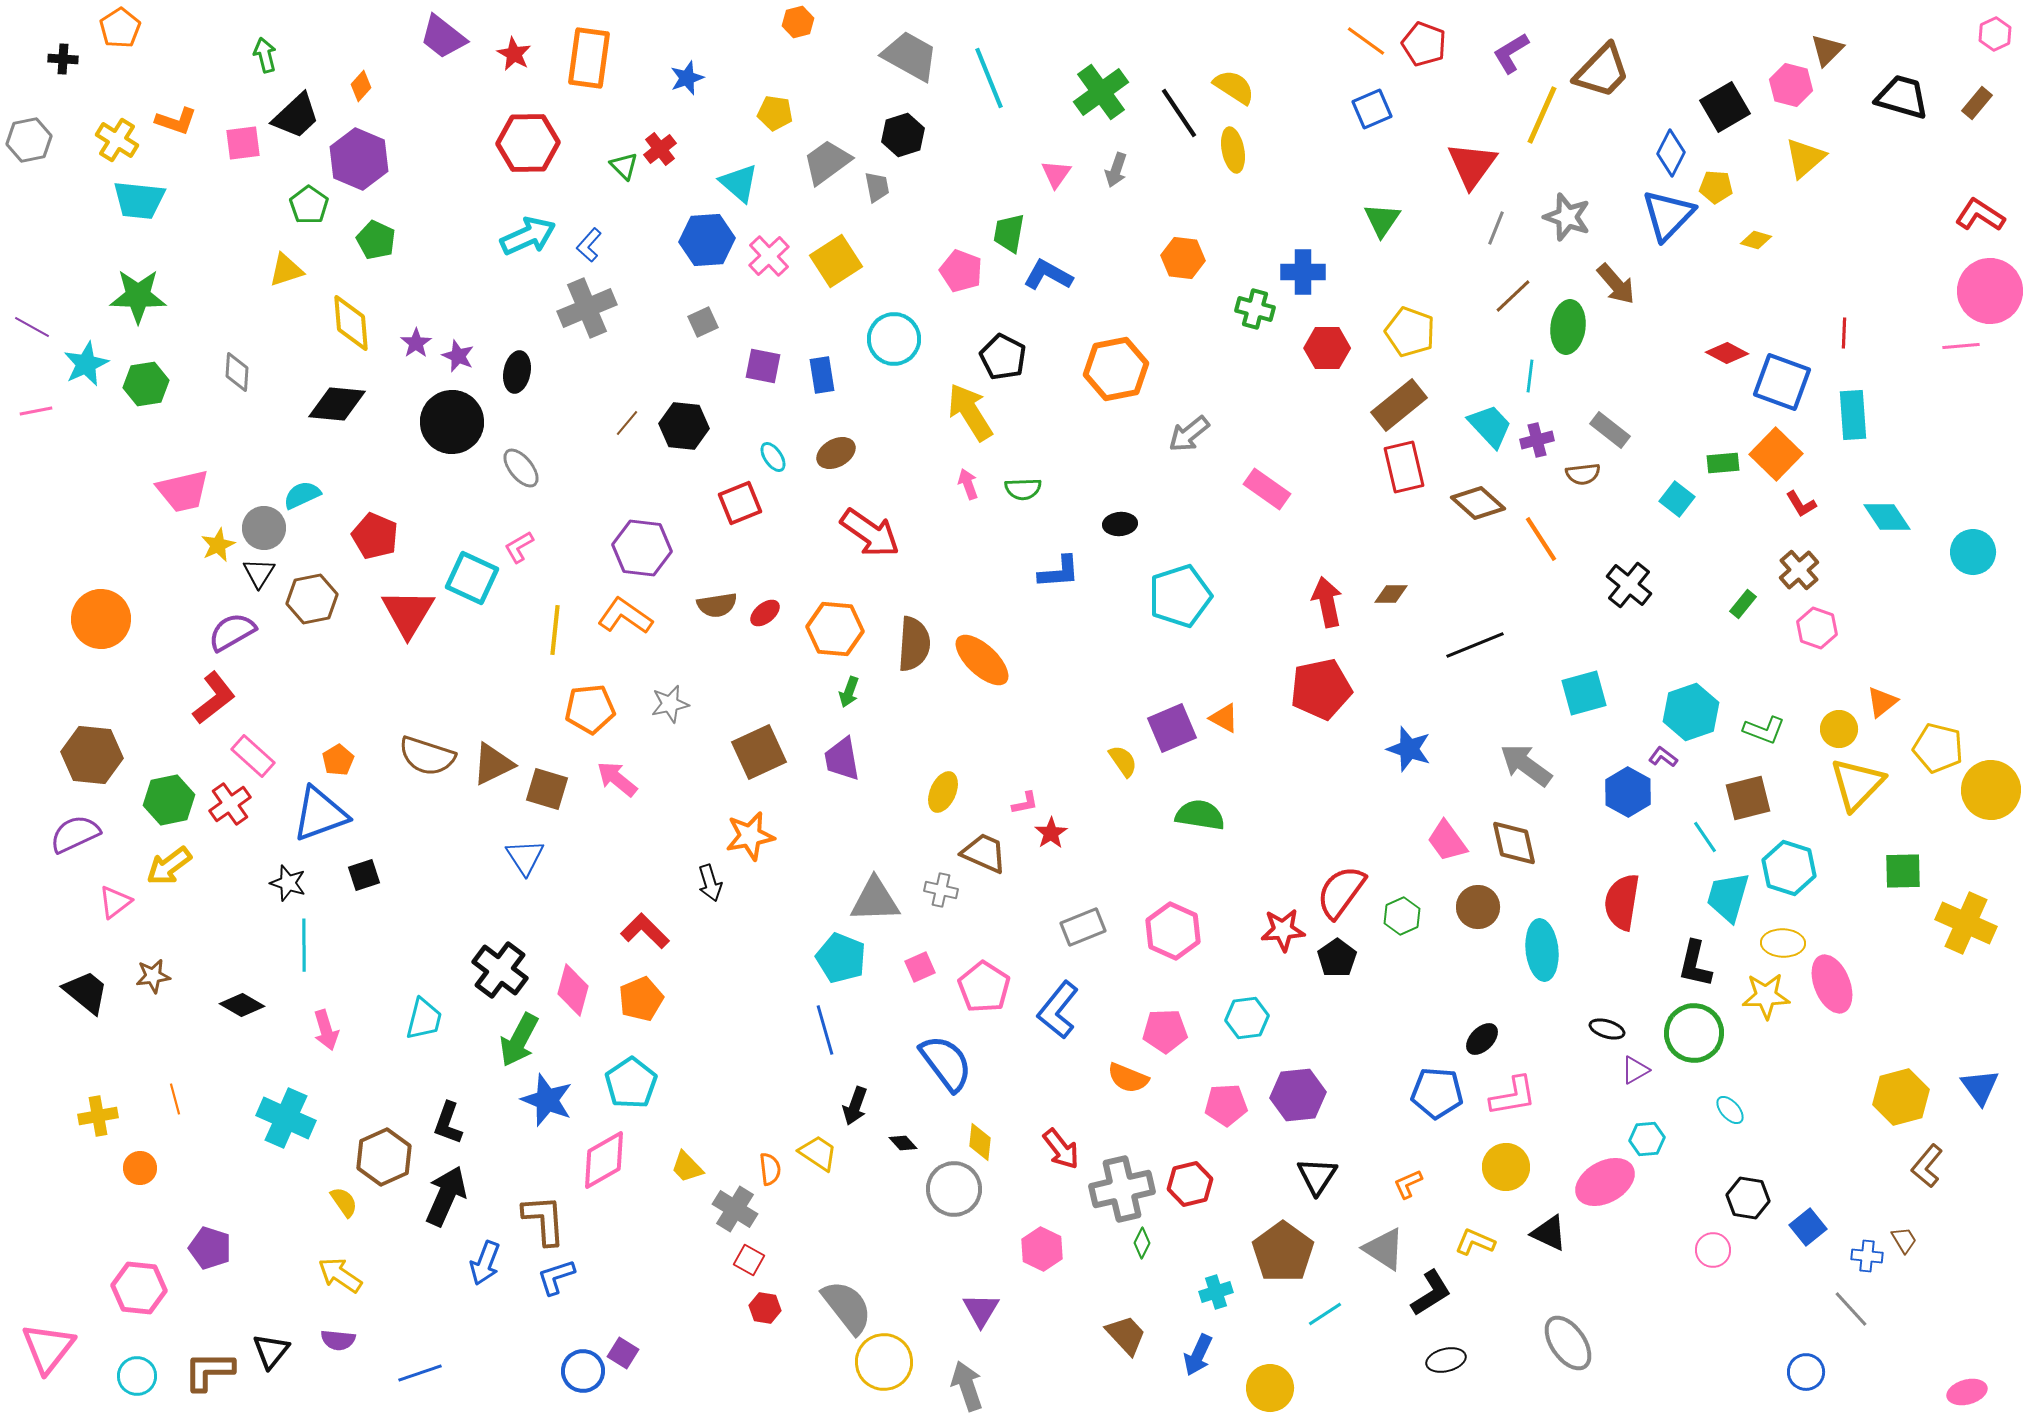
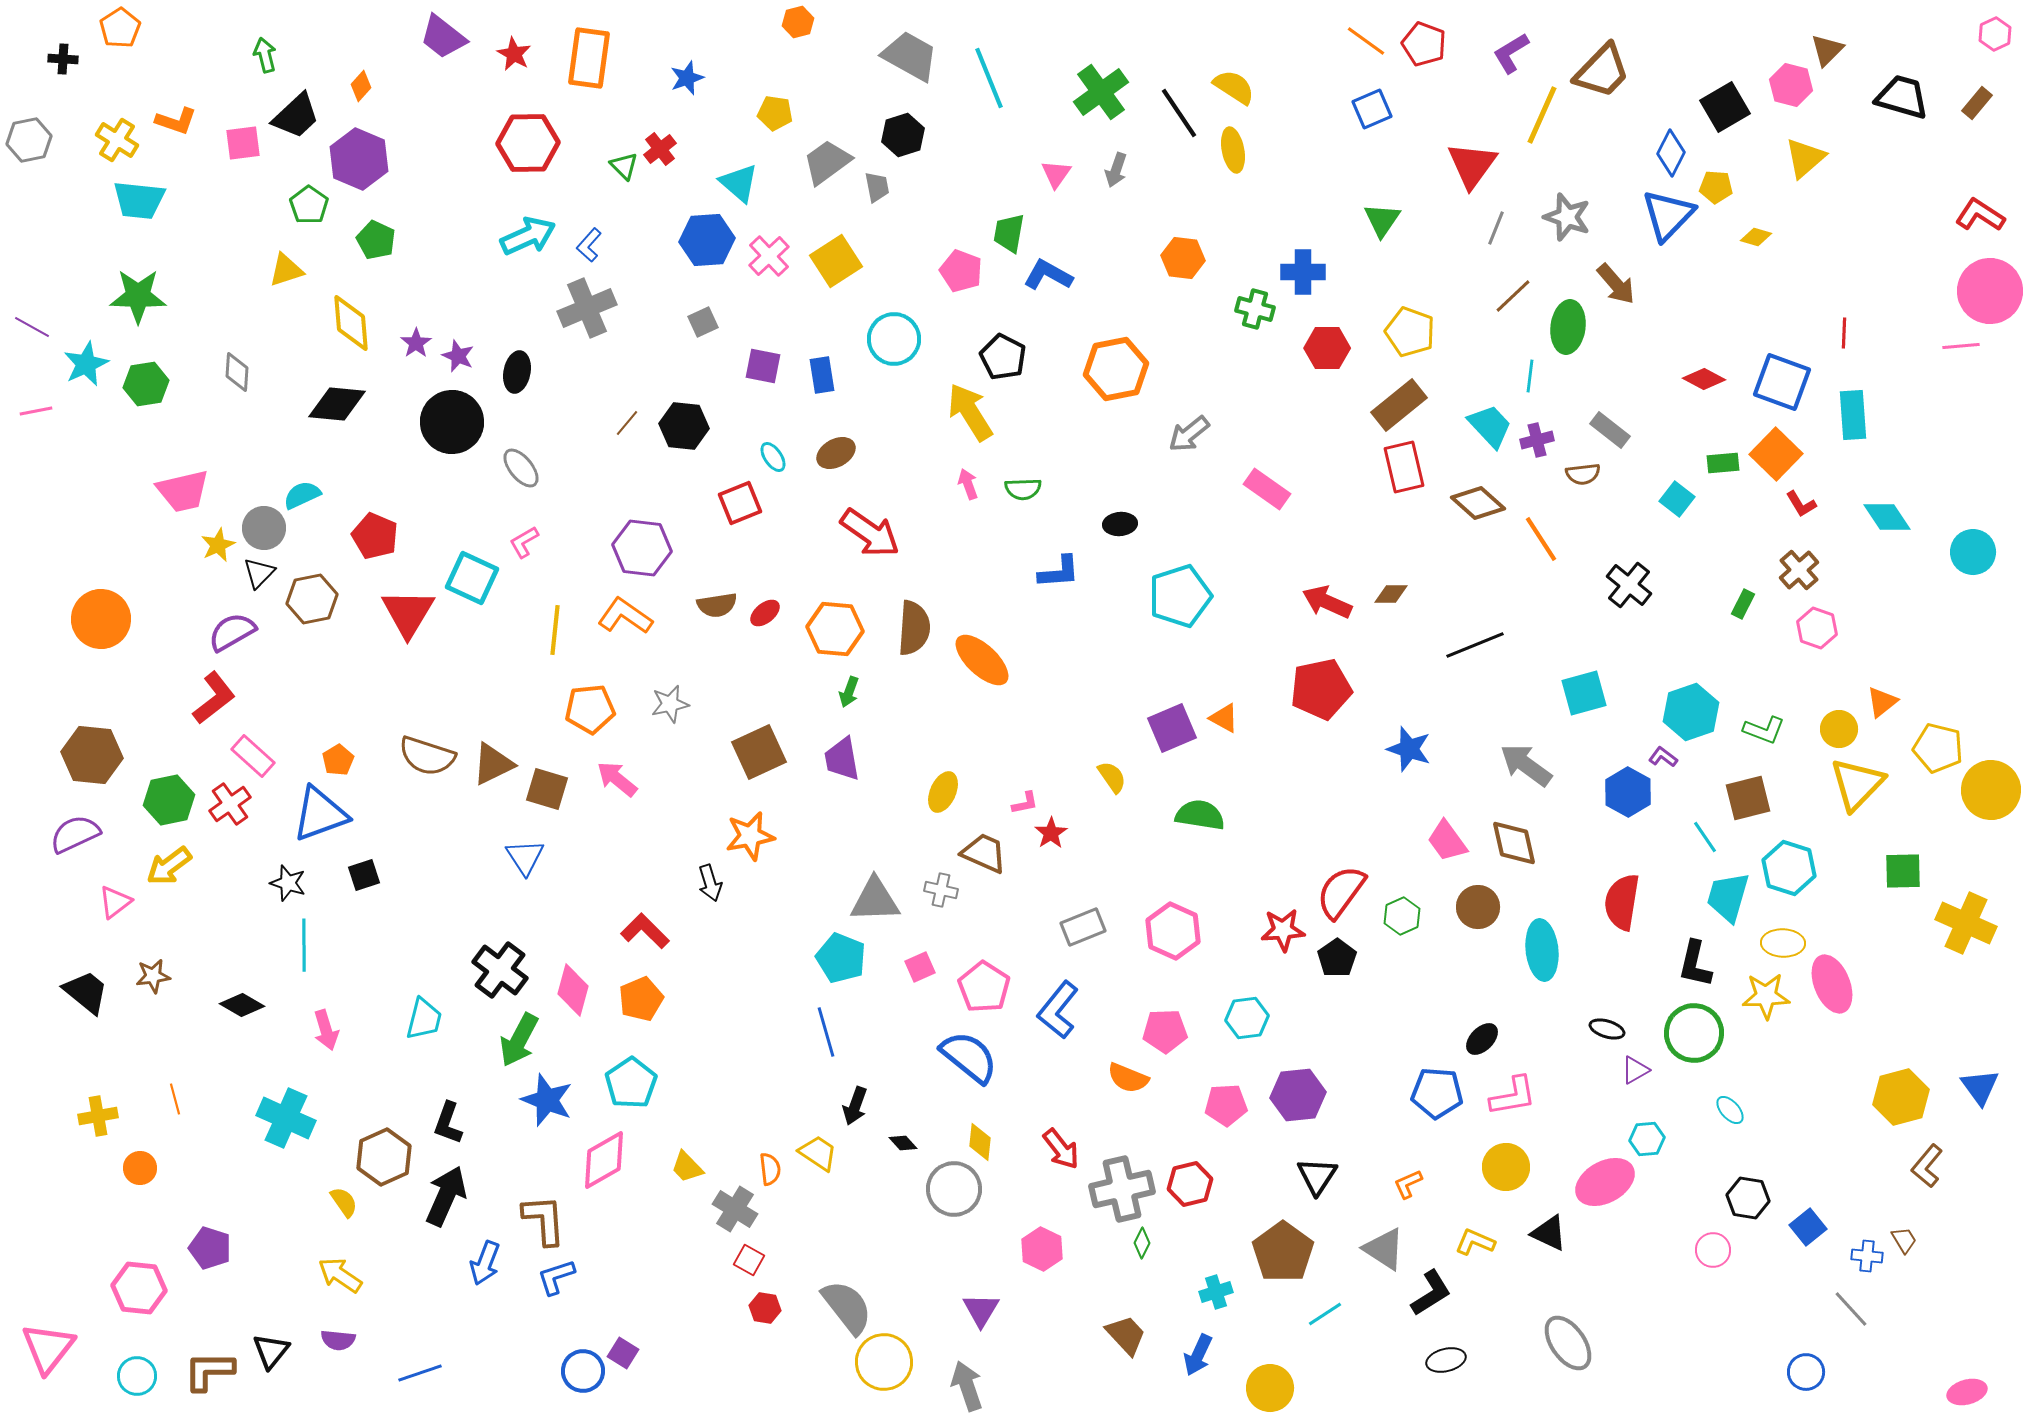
yellow diamond at (1756, 240): moved 3 px up
red diamond at (1727, 353): moved 23 px left, 26 px down
pink L-shape at (519, 547): moved 5 px right, 5 px up
black triangle at (259, 573): rotated 12 degrees clockwise
red arrow at (1327, 602): rotated 54 degrees counterclockwise
green rectangle at (1743, 604): rotated 12 degrees counterclockwise
brown semicircle at (914, 644): moved 16 px up
yellow semicircle at (1123, 761): moved 11 px left, 16 px down
blue line at (825, 1030): moved 1 px right, 2 px down
blue semicircle at (946, 1063): moved 23 px right, 6 px up; rotated 14 degrees counterclockwise
